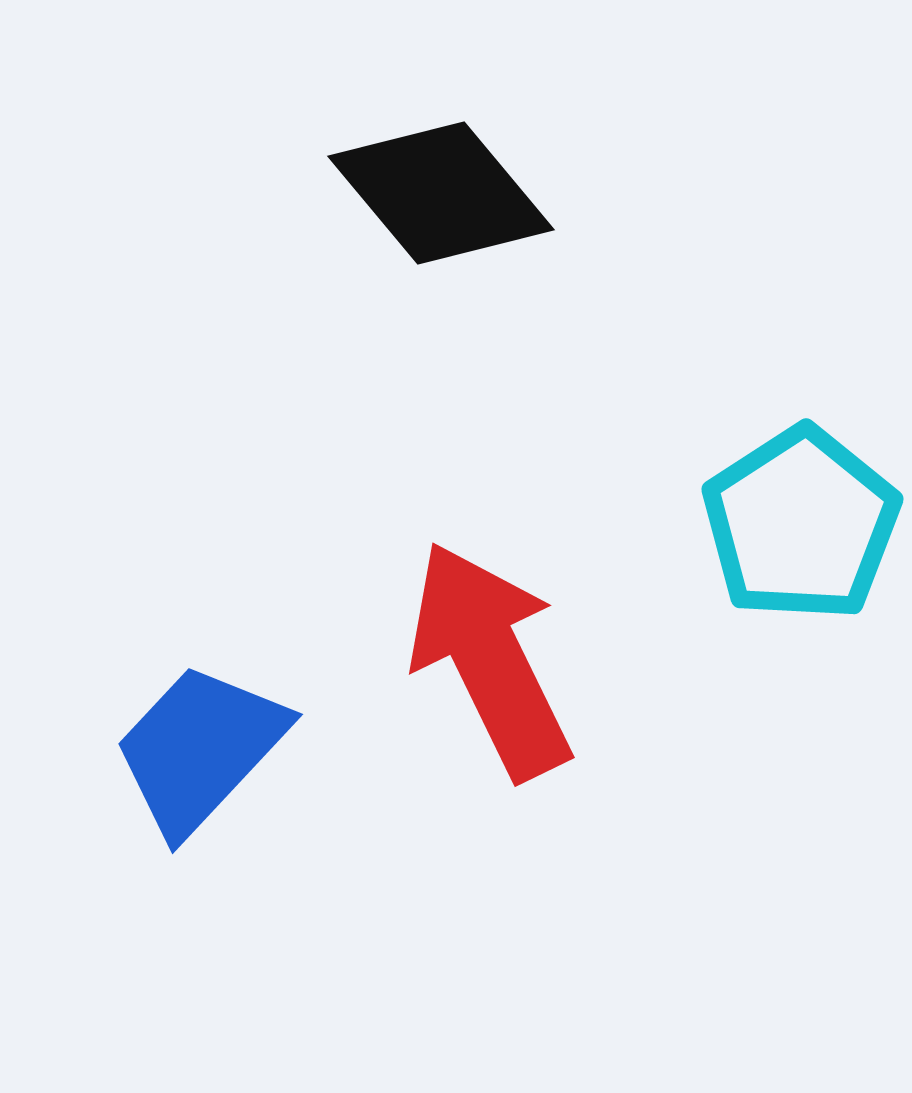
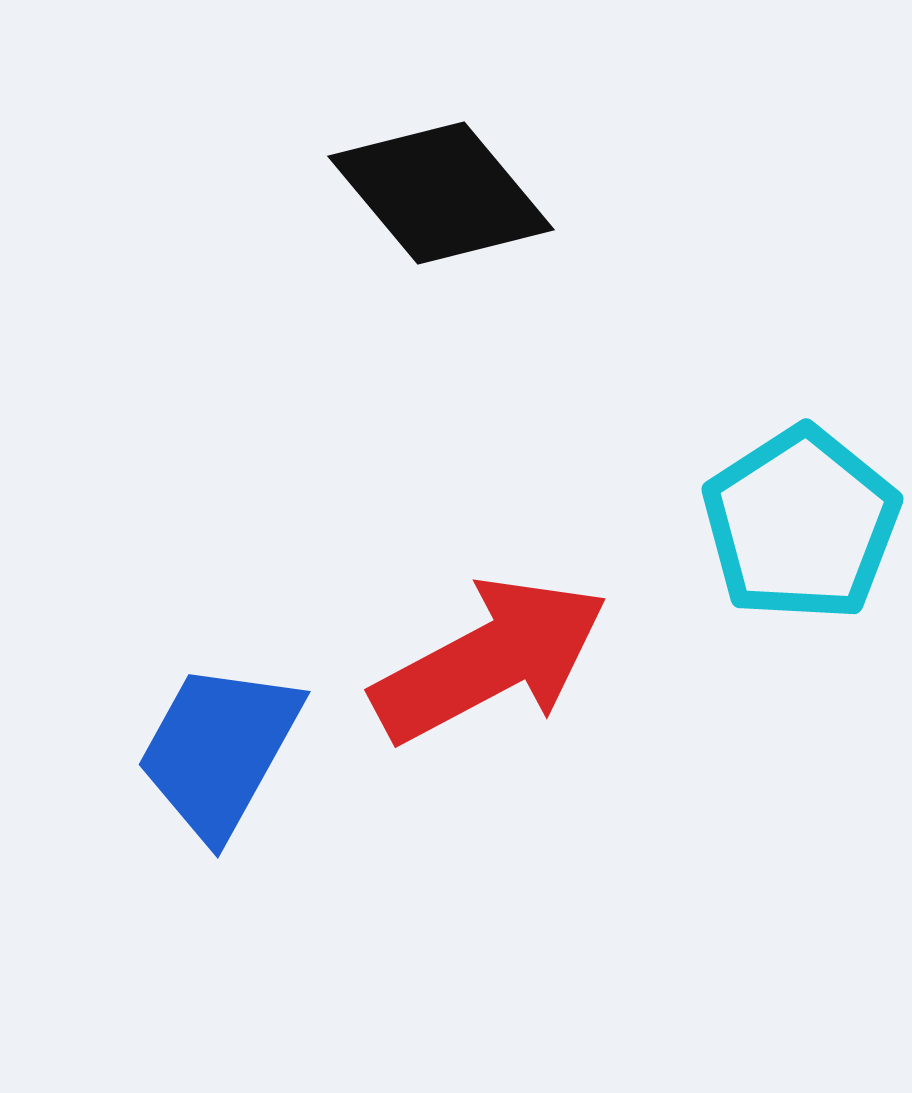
red arrow: rotated 88 degrees clockwise
blue trapezoid: moved 19 px right, 1 px down; rotated 14 degrees counterclockwise
